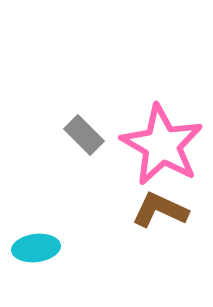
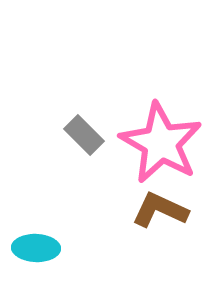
pink star: moved 1 px left, 2 px up
cyan ellipse: rotated 9 degrees clockwise
